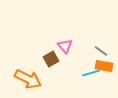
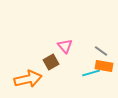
brown square: moved 3 px down
orange arrow: rotated 40 degrees counterclockwise
